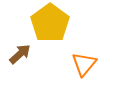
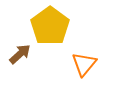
yellow pentagon: moved 3 px down
